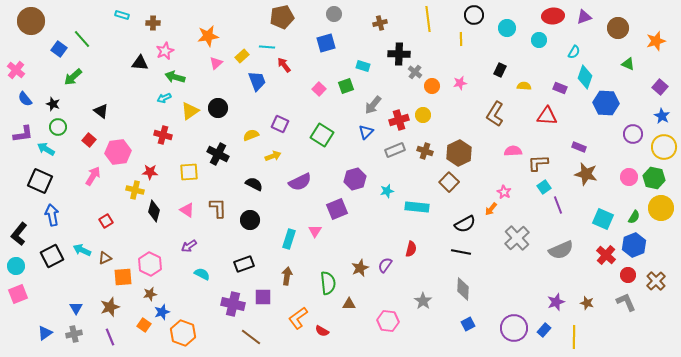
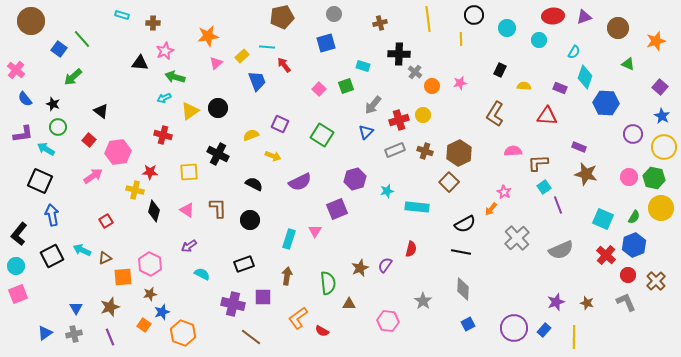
yellow arrow at (273, 156): rotated 42 degrees clockwise
pink arrow at (93, 176): rotated 24 degrees clockwise
